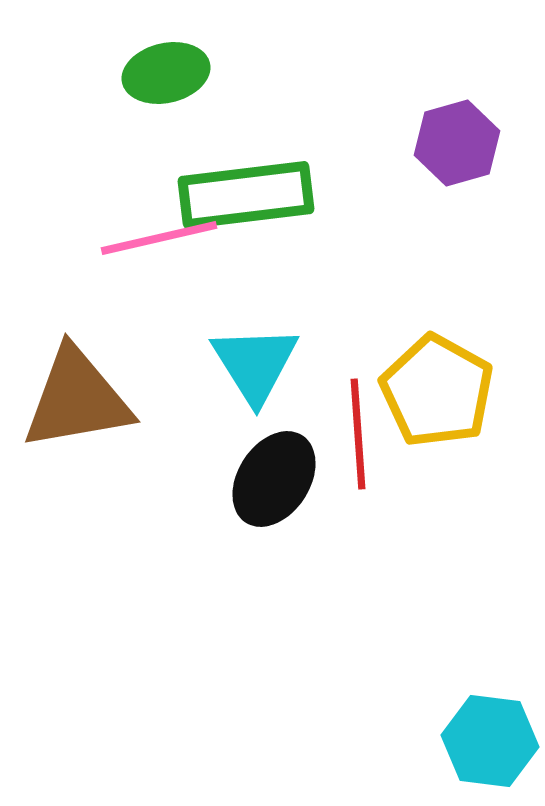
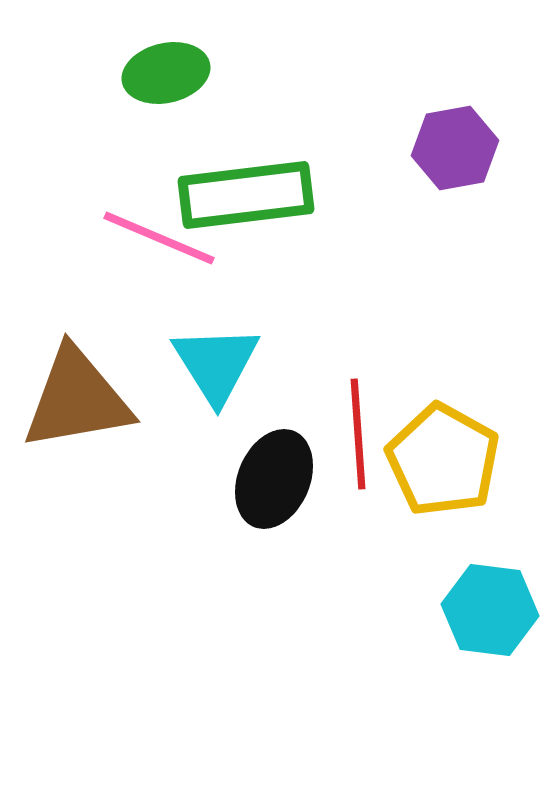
purple hexagon: moved 2 px left, 5 px down; rotated 6 degrees clockwise
pink line: rotated 36 degrees clockwise
cyan triangle: moved 39 px left
yellow pentagon: moved 6 px right, 69 px down
black ellipse: rotated 10 degrees counterclockwise
cyan hexagon: moved 131 px up
